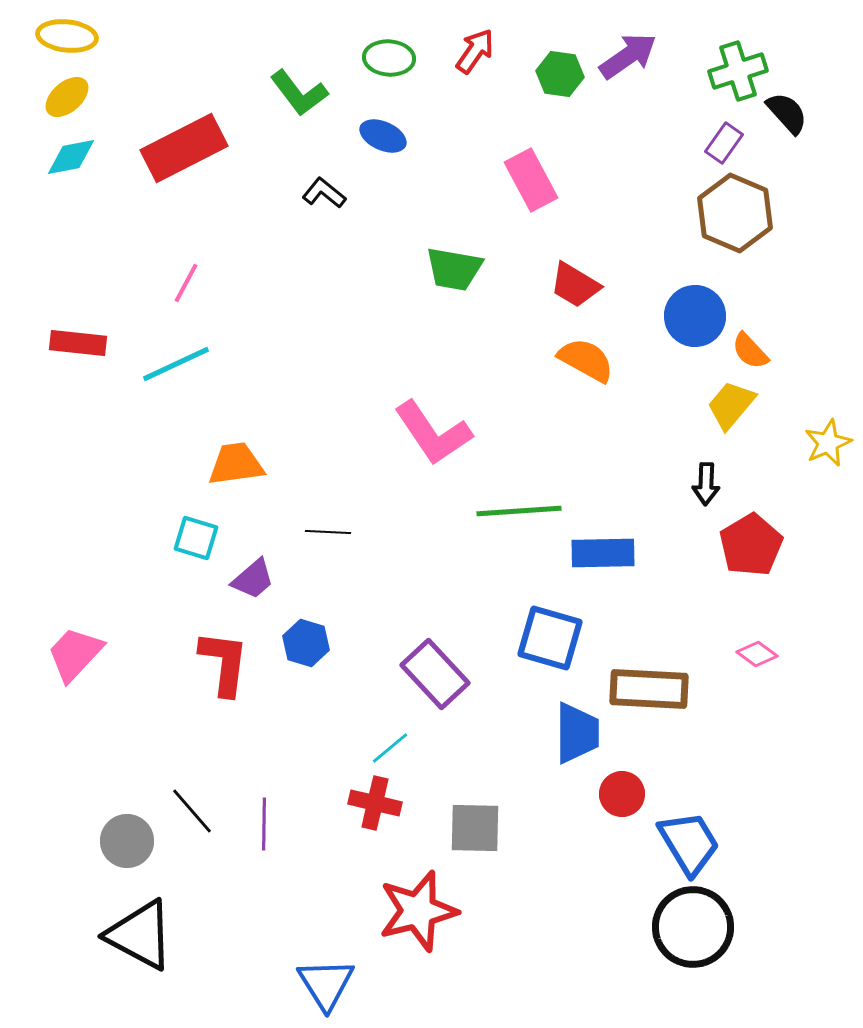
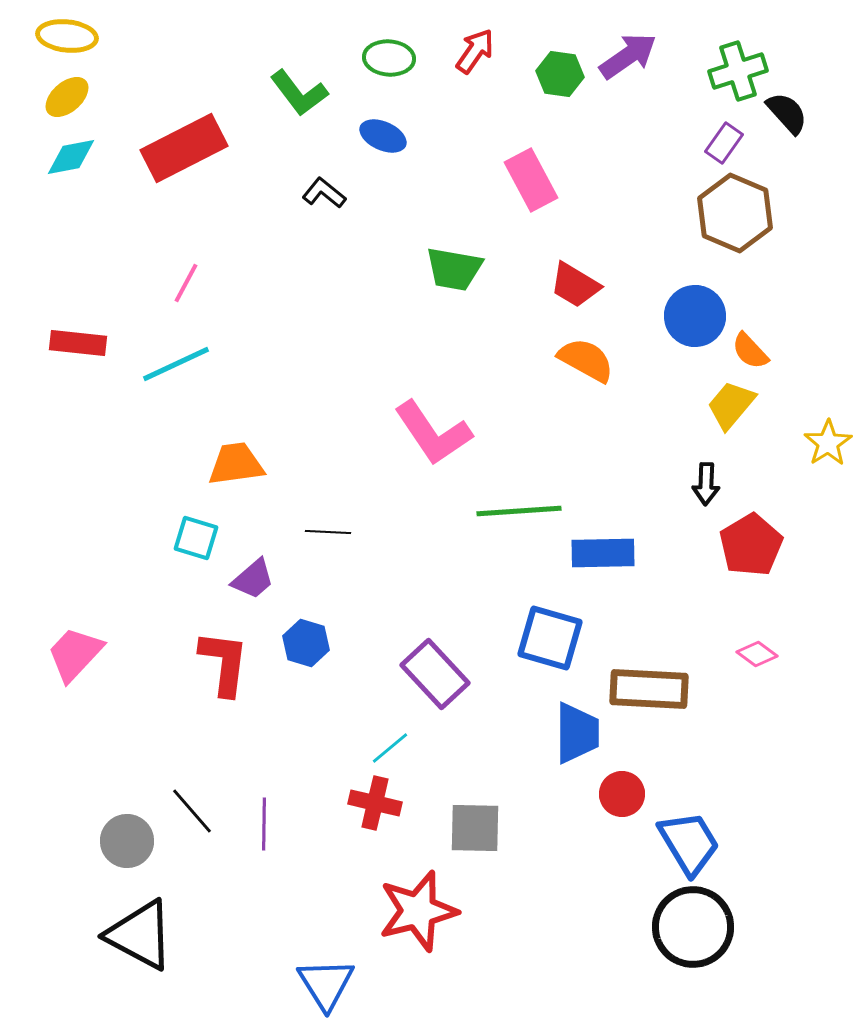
yellow star at (828, 443): rotated 9 degrees counterclockwise
